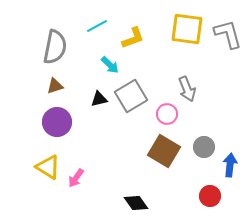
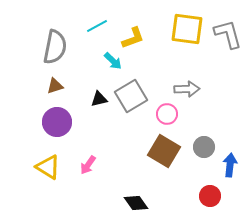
cyan arrow: moved 3 px right, 4 px up
gray arrow: rotated 70 degrees counterclockwise
pink arrow: moved 12 px right, 13 px up
